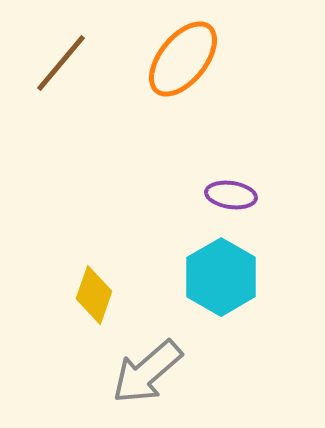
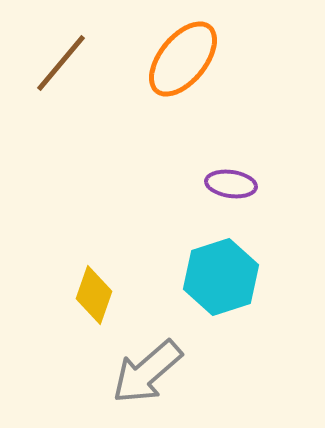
purple ellipse: moved 11 px up
cyan hexagon: rotated 12 degrees clockwise
